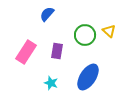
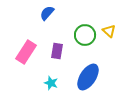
blue semicircle: moved 1 px up
